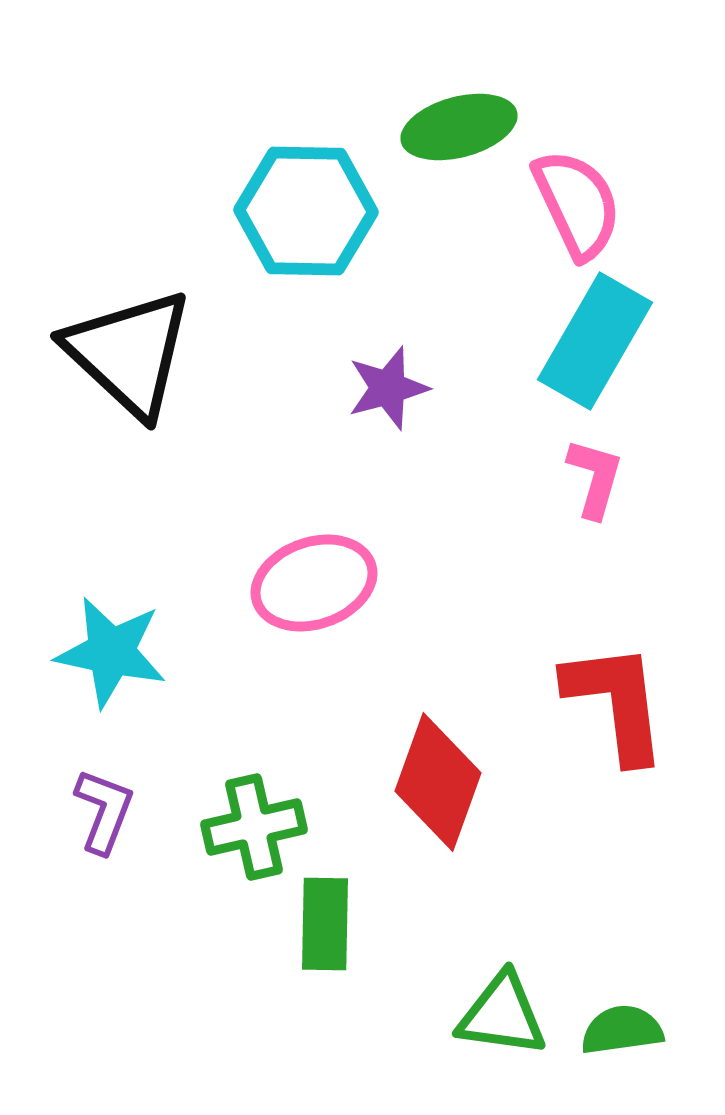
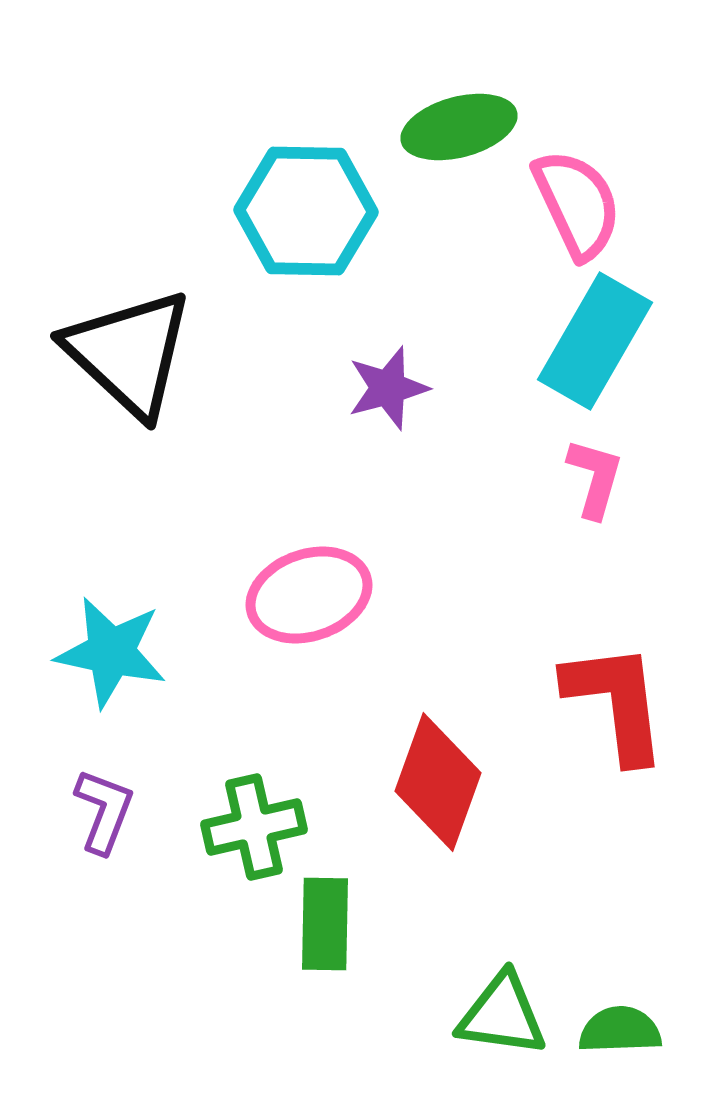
pink ellipse: moved 5 px left, 12 px down
green semicircle: moved 2 px left; rotated 6 degrees clockwise
